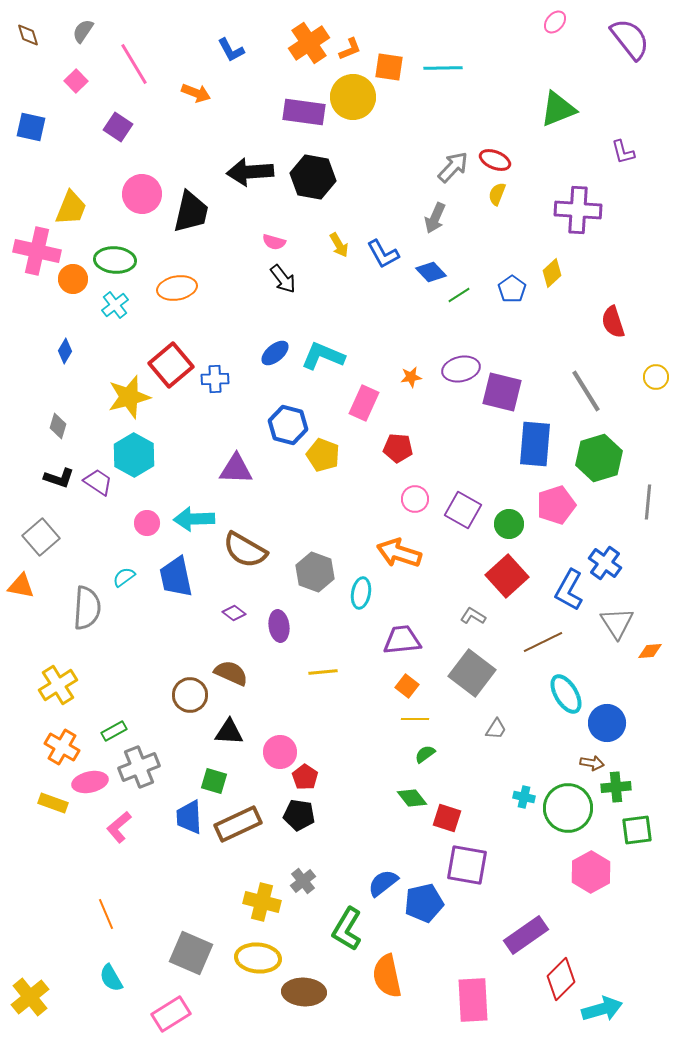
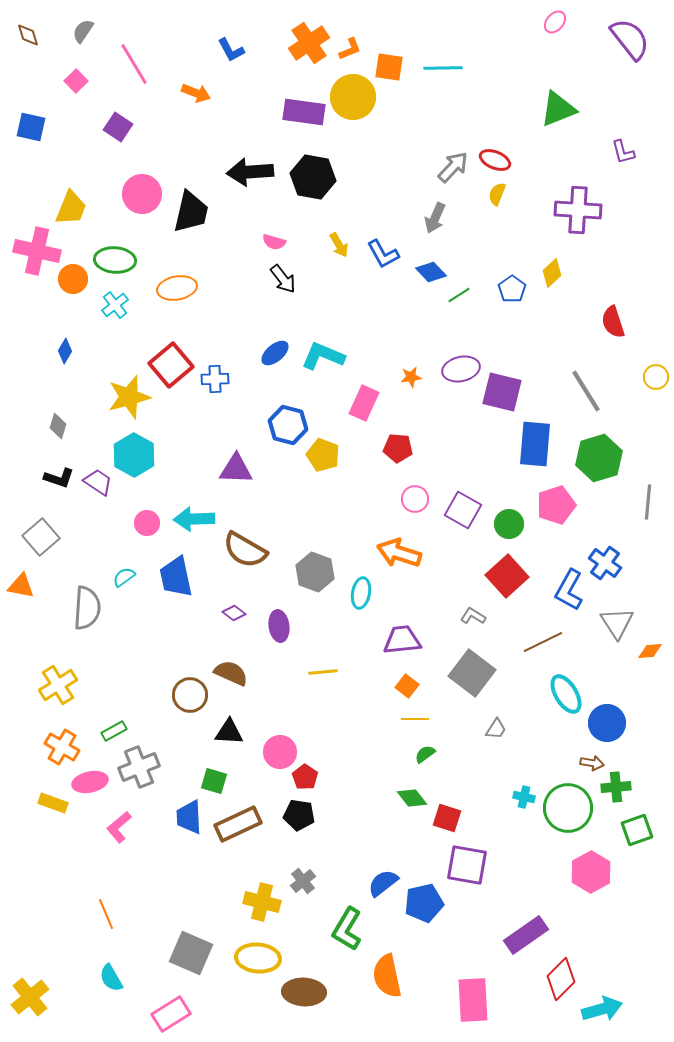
green square at (637, 830): rotated 12 degrees counterclockwise
